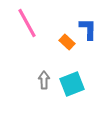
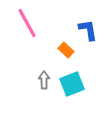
blue L-shape: moved 1 px down; rotated 10 degrees counterclockwise
orange rectangle: moved 1 px left, 8 px down
